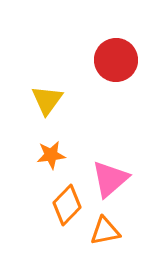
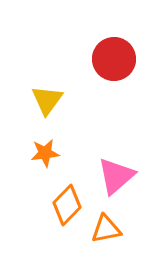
red circle: moved 2 px left, 1 px up
orange star: moved 6 px left, 2 px up
pink triangle: moved 6 px right, 3 px up
orange triangle: moved 1 px right, 2 px up
